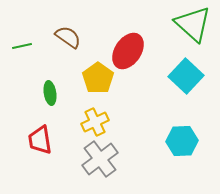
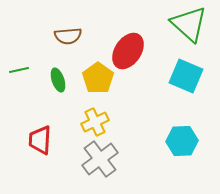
green triangle: moved 4 px left
brown semicircle: moved 1 px up; rotated 140 degrees clockwise
green line: moved 3 px left, 24 px down
cyan square: rotated 20 degrees counterclockwise
green ellipse: moved 8 px right, 13 px up; rotated 10 degrees counterclockwise
red trapezoid: rotated 12 degrees clockwise
